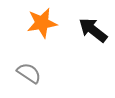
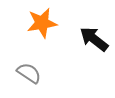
black arrow: moved 1 px right, 9 px down
